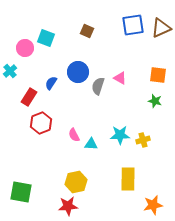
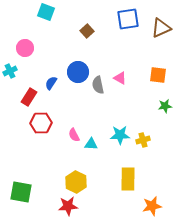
blue square: moved 5 px left, 6 px up
brown square: rotated 24 degrees clockwise
cyan square: moved 26 px up
cyan cross: rotated 16 degrees clockwise
gray semicircle: moved 1 px up; rotated 30 degrees counterclockwise
green star: moved 10 px right, 5 px down; rotated 24 degrees counterclockwise
red hexagon: rotated 20 degrees clockwise
yellow hexagon: rotated 20 degrees counterclockwise
orange star: moved 1 px left, 1 px down
